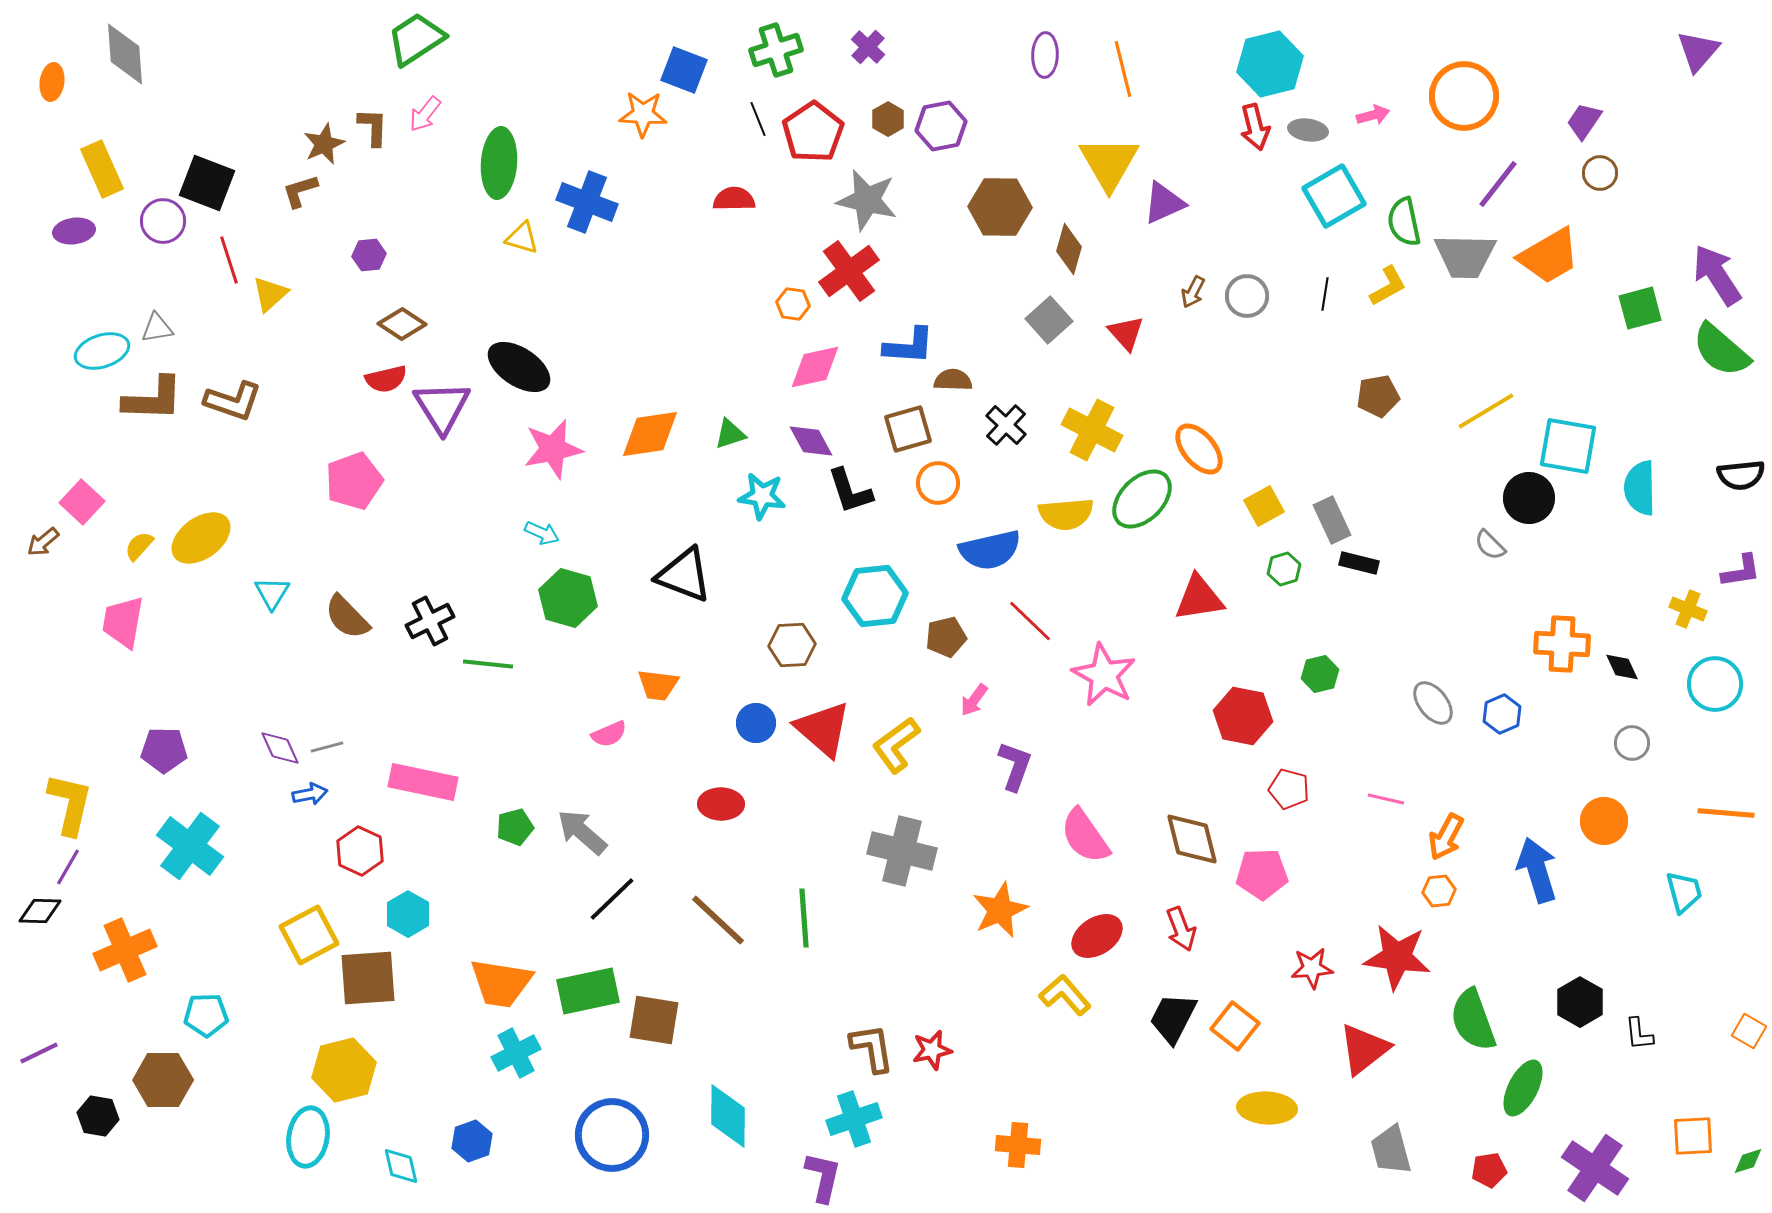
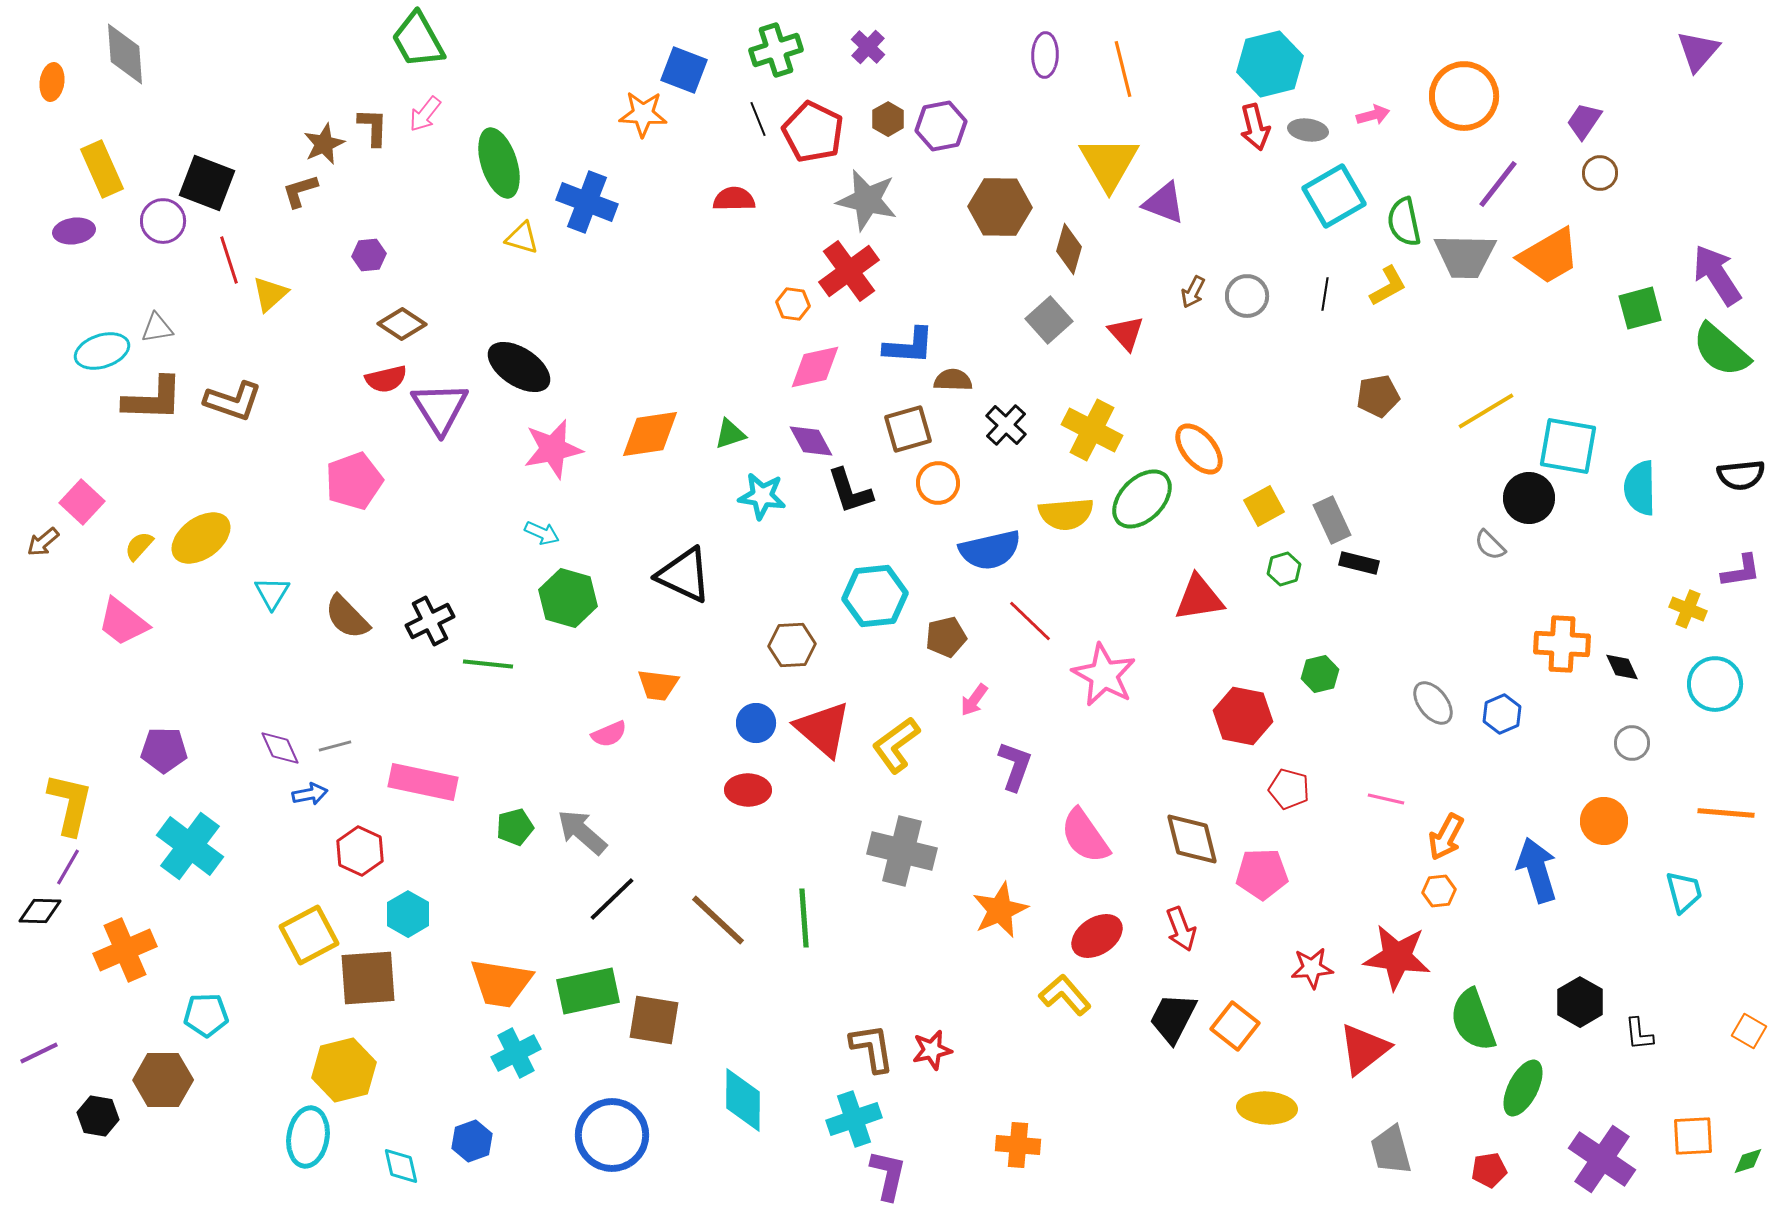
green trapezoid at (416, 39): moved 2 px right, 1 px down; rotated 86 degrees counterclockwise
red pentagon at (813, 132): rotated 12 degrees counterclockwise
green ellipse at (499, 163): rotated 22 degrees counterclockwise
purple triangle at (1164, 203): rotated 45 degrees clockwise
purple triangle at (442, 407): moved 2 px left, 1 px down
black triangle at (684, 575): rotated 4 degrees clockwise
pink trapezoid at (123, 622): rotated 62 degrees counterclockwise
gray line at (327, 747): moved 8 px right, 1 px up
red ellipse at (721, 804): moved 27 px right, 14 px up
cyan diamond at (728, 1116): moved 15 px right, 16 px up
purple cross at (1595, 1168): moved 7 px right, 9 px up
purple L-shape at (823, 1177): moved 65 px right, 2 px up
